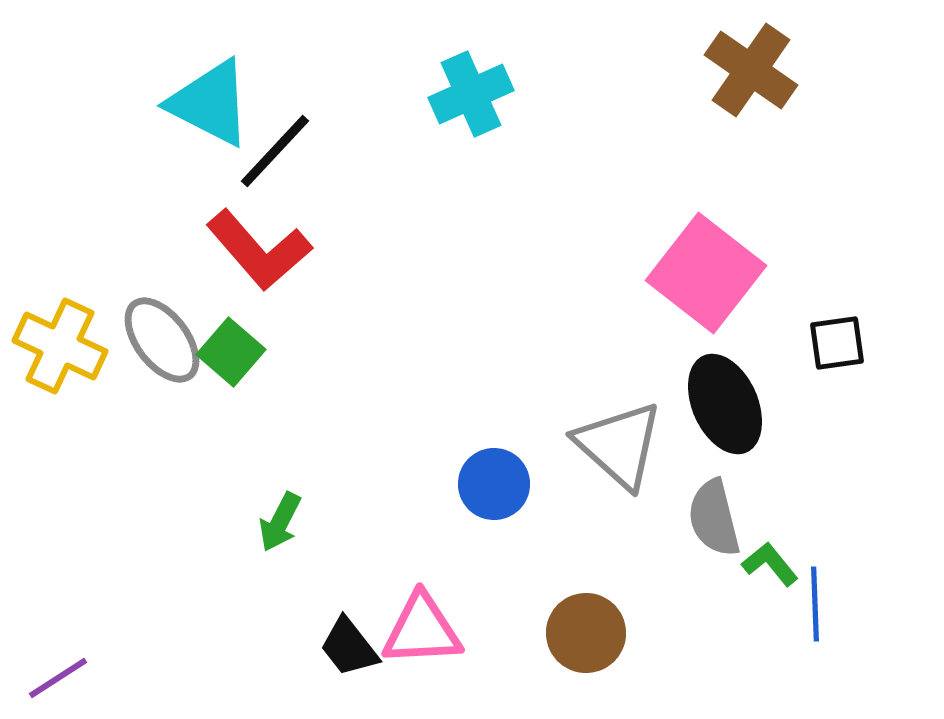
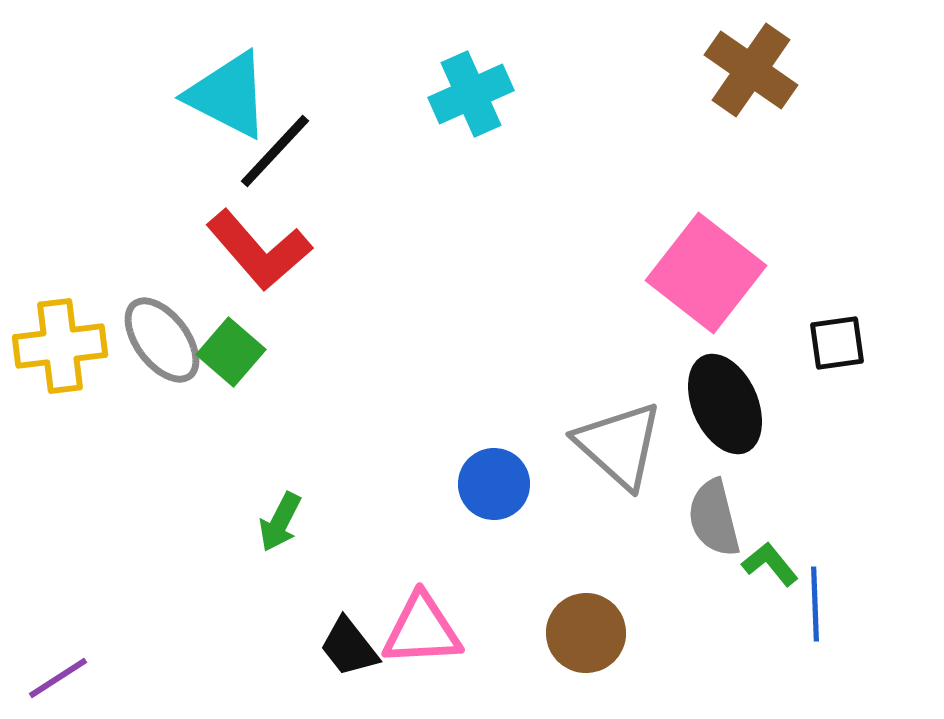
cyan triangle: moved 18 px right, 8 px up
yellow cross: rotated 32 degrees counterclockwise
